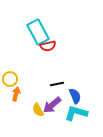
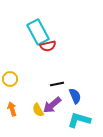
orange arrow: moved 4 px left, 15 px down; rotated 32 degrees counterclockwise
cyan L-shape: moved 3 px right, 7 px down
